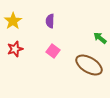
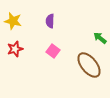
yellow star: rotated 24 degrees counterclockwise
brown ellipse: rotated 20 degrees clockwise
